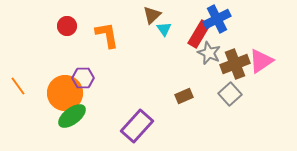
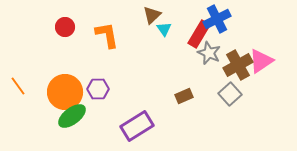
red circle: moved 2 px left, 1 px down
brown cross: moved 3 px right, 1 px down; rotated 8 degrees counterclockwise
purple hexagon: moved 15 px right, 11 px down
orange circle: moved 1 px up
purple rectangle: rotated 16 degrees clockwise
